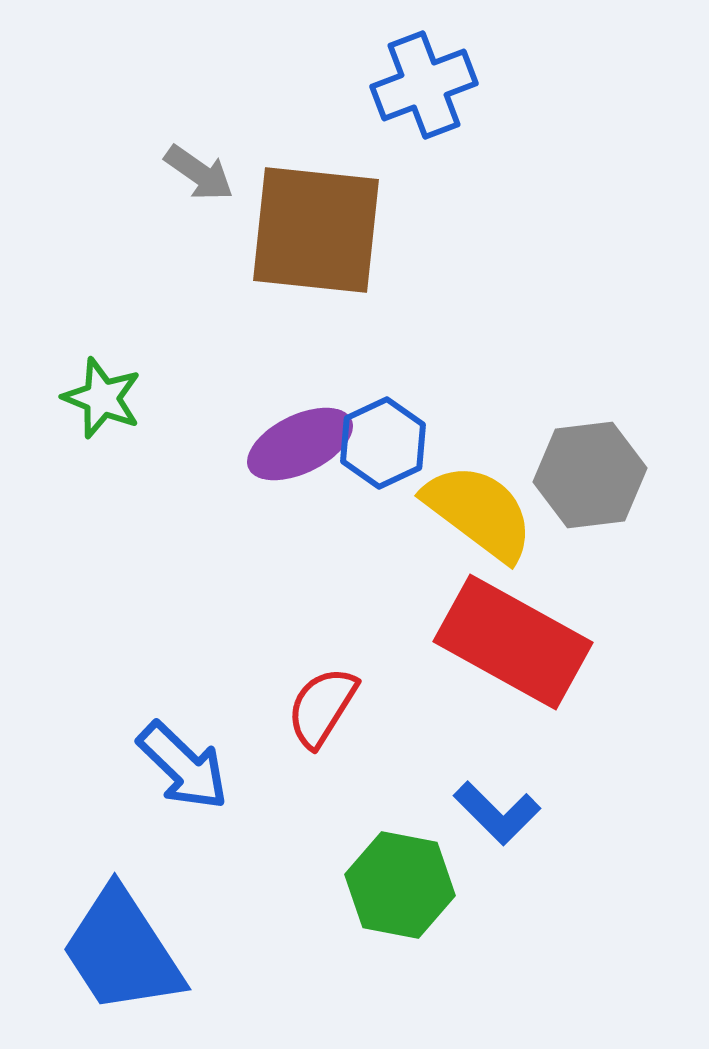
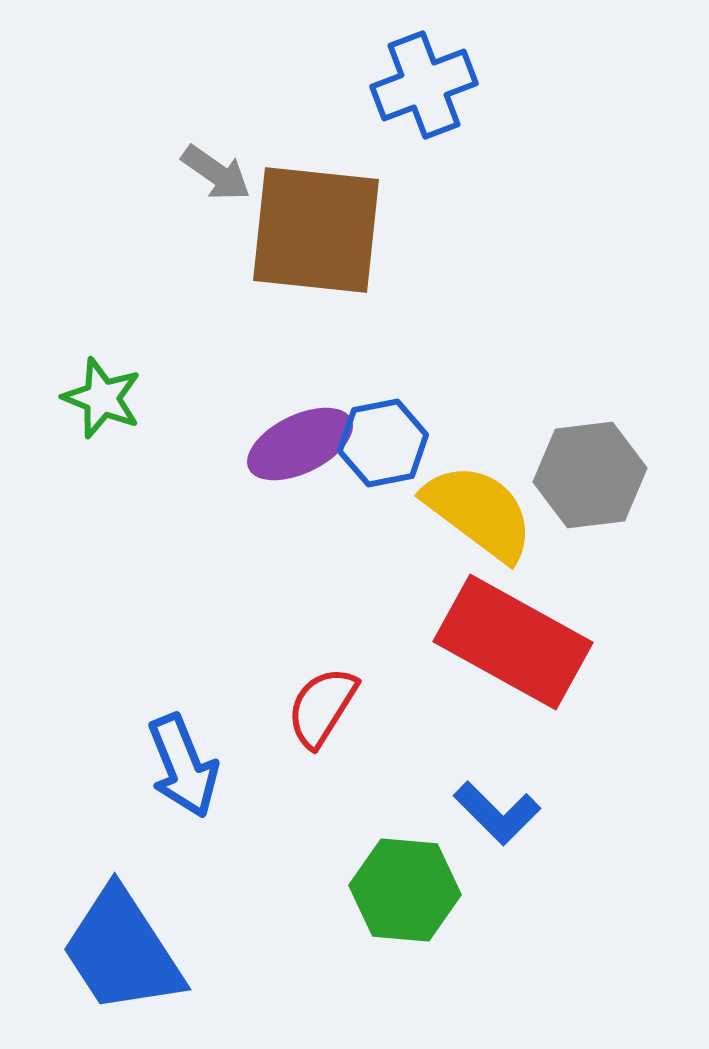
gray arrow: moved 17 px right
blue hexagon: rotated 14 degrees clockwise
blue arrow: rotated 24 degrees clockwise
green hexagon: moved 5 px right, 5 px down; rotated 6 degrees counterclockwise
